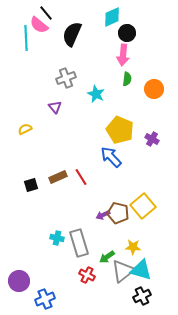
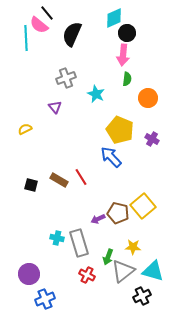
black line: moved 1 px right
cyan diamond: moved 2 px right, 1 px down
orange circle: moved 6 px left, 9 px down
brown rectangle: moved 1 px right, 3 px down; rotated 54 degrees clockwise
black square: rotated 32 degrees clockwise
purple arrow: moved 5 px left, 4 px down
green arrow: moved 1 px right; rotated 35 degrees counterclockwise
cyan triangle: moved 12 px right, 1 px down
purple circle: moved 10 px right, 7 px up
